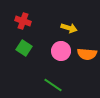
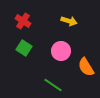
red cross: rotated 14 degrees clockwise
yellow arrow: moved 7 px up
orange semicircle: moved 1 px left, 13 px down; rotated 54 degrees clockwise
